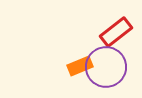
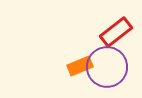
purple circle: moved 1 px right
